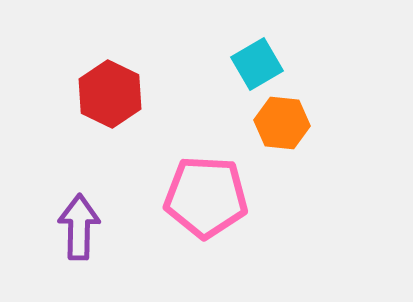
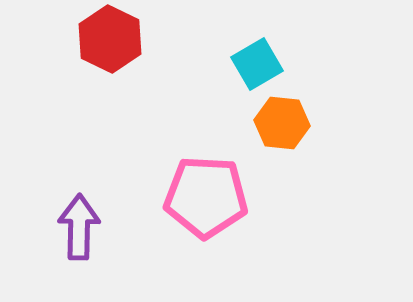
red hexagon: moved 55 px up
